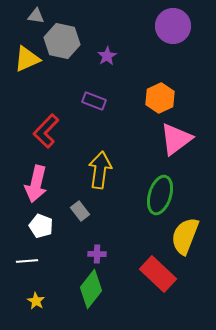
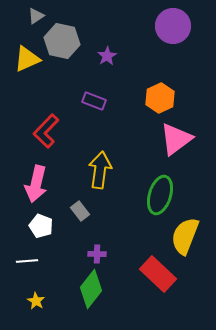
gray triangle: rotated 42 degrees counterclockwise
